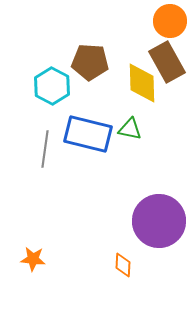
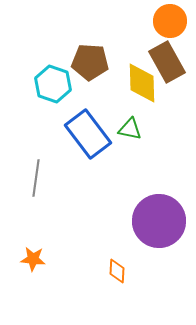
cyan hexagon: moved 1 px right, 2 px up; rotated 9 degrees counterclockwise
blue rectangle: rotated 39 degrees clockwise
gray line: moved 9 px left, 29 px down
orange diamond: moved 6 px left, 6 px down
